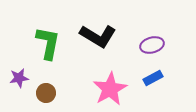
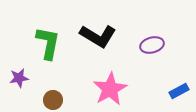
blue rectangle: moved 26 px right, 13 px down
brown circle: moved 7 px right, 7 px down
